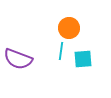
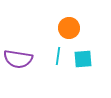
cyan line: moved 3 px left, 5 px down
purple semicircle: rotated 12 degrees counterclockwise
